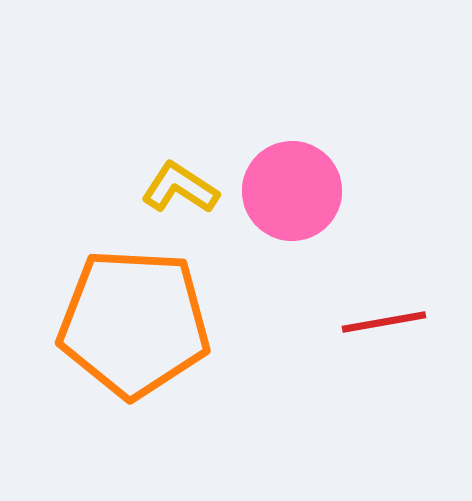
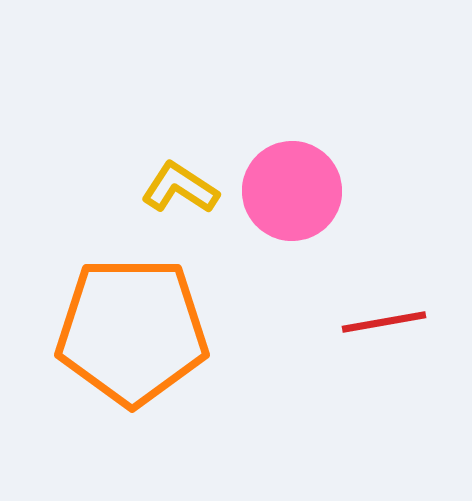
orange pentagon: moved 2 px left, 8 px down; rotated 3 degrees counterclockwise
